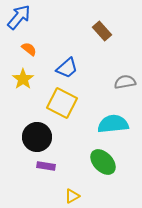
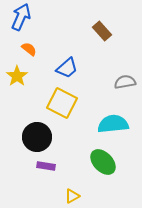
blue arrow: moved 2 px right; rotated 16 degrees counterclockwise
yellow star: moved 6 px left, 3 px up
